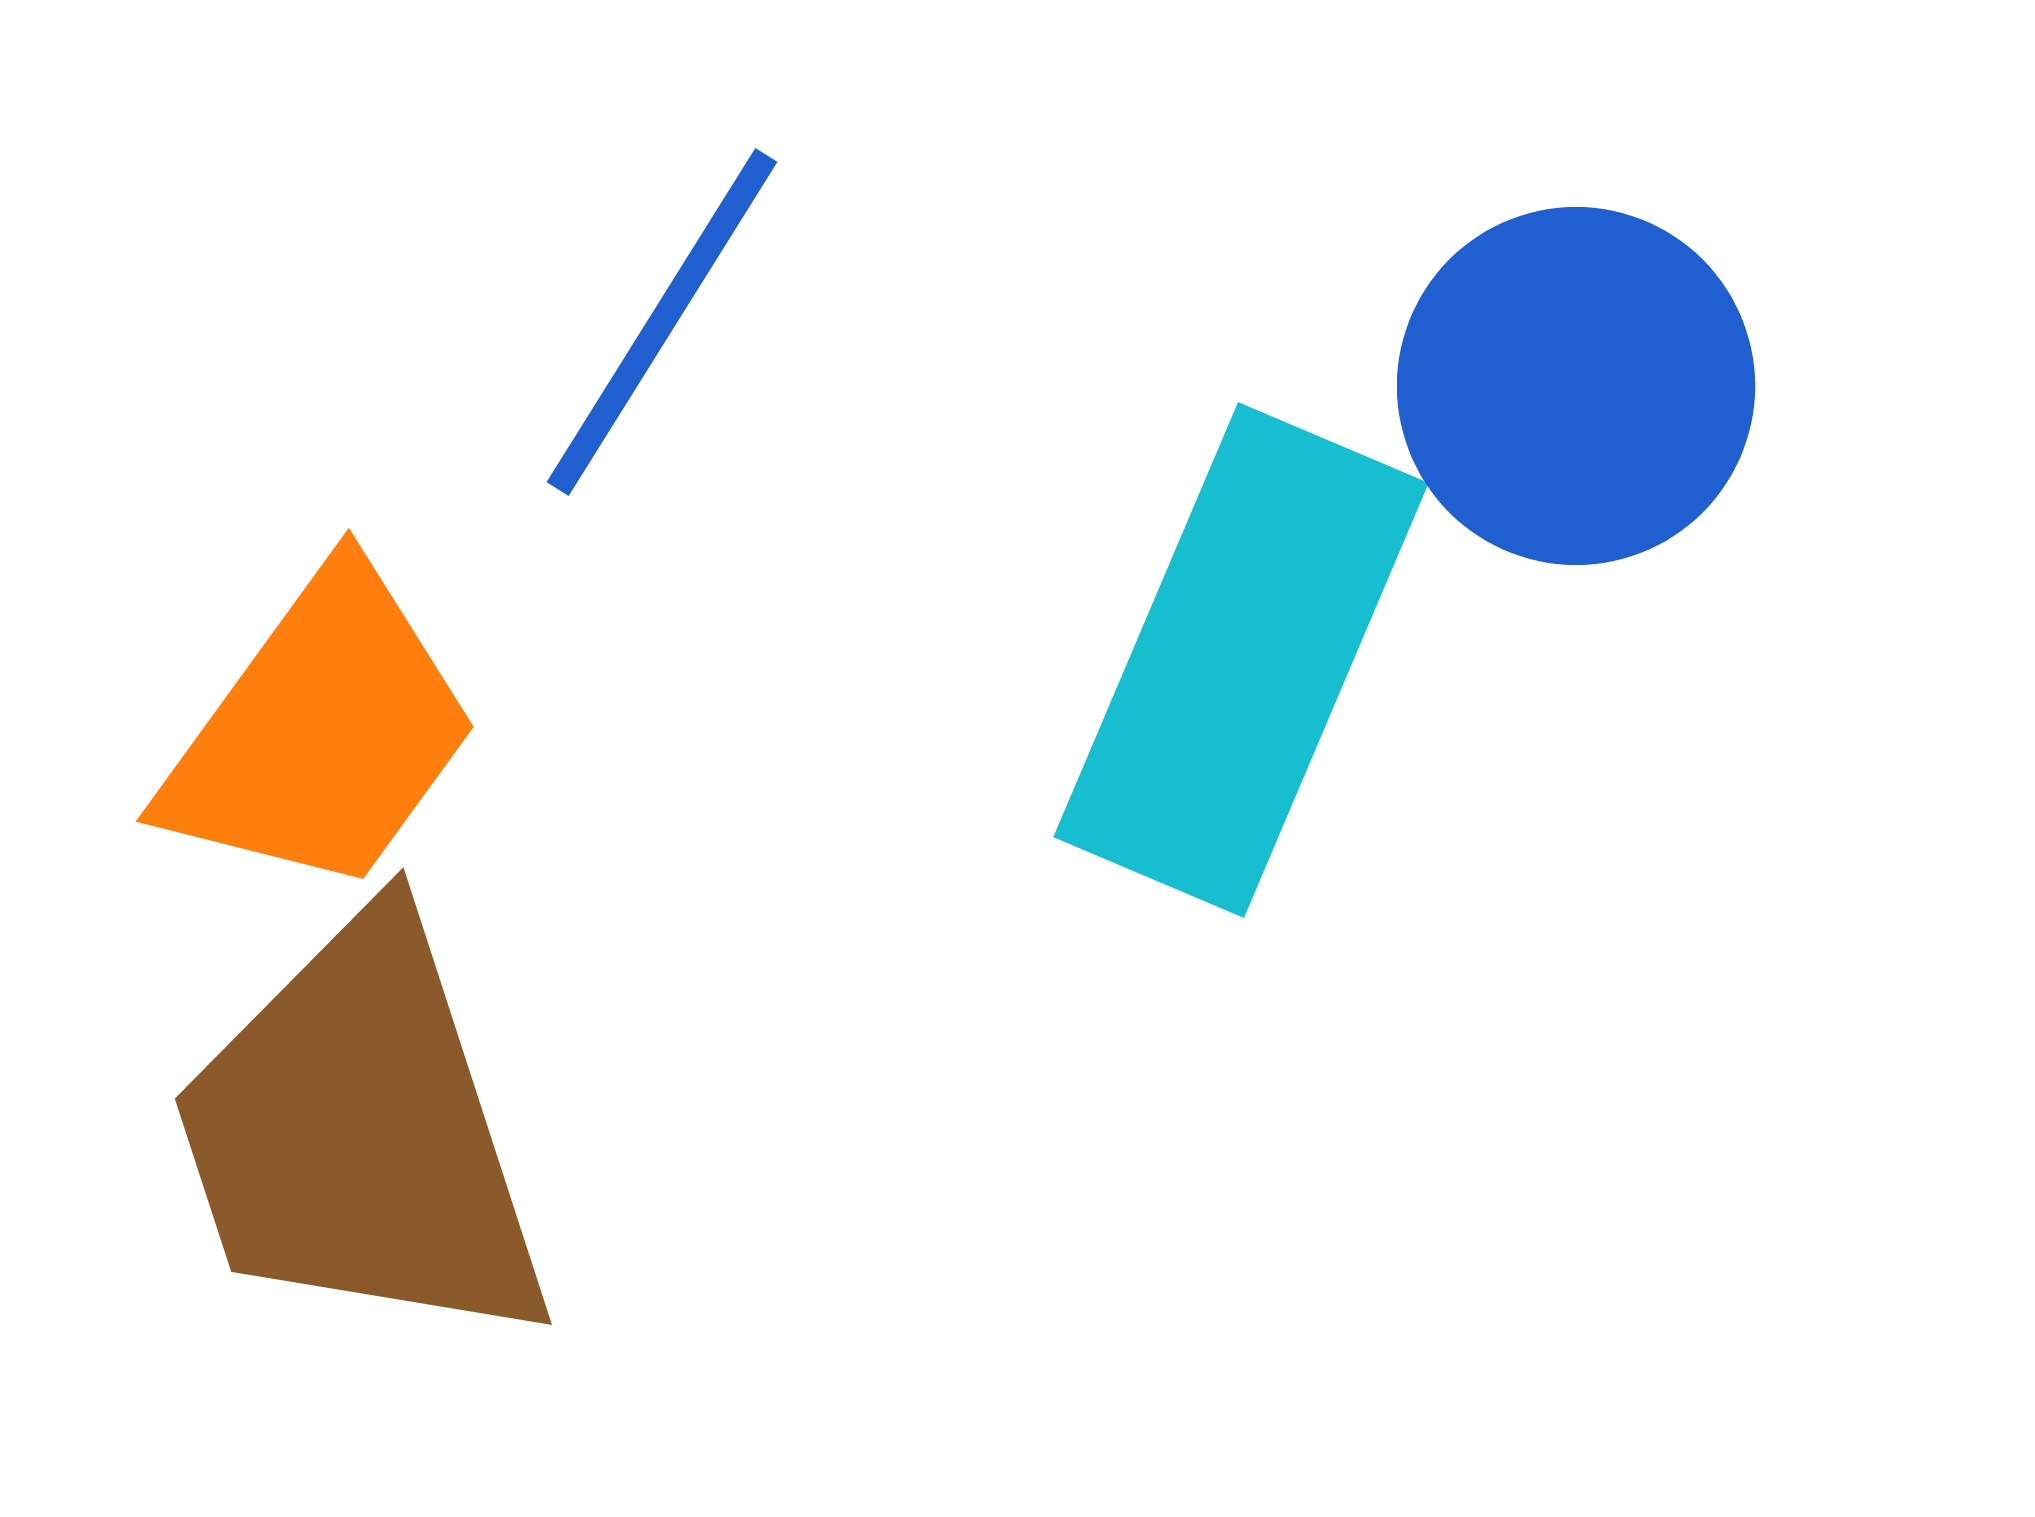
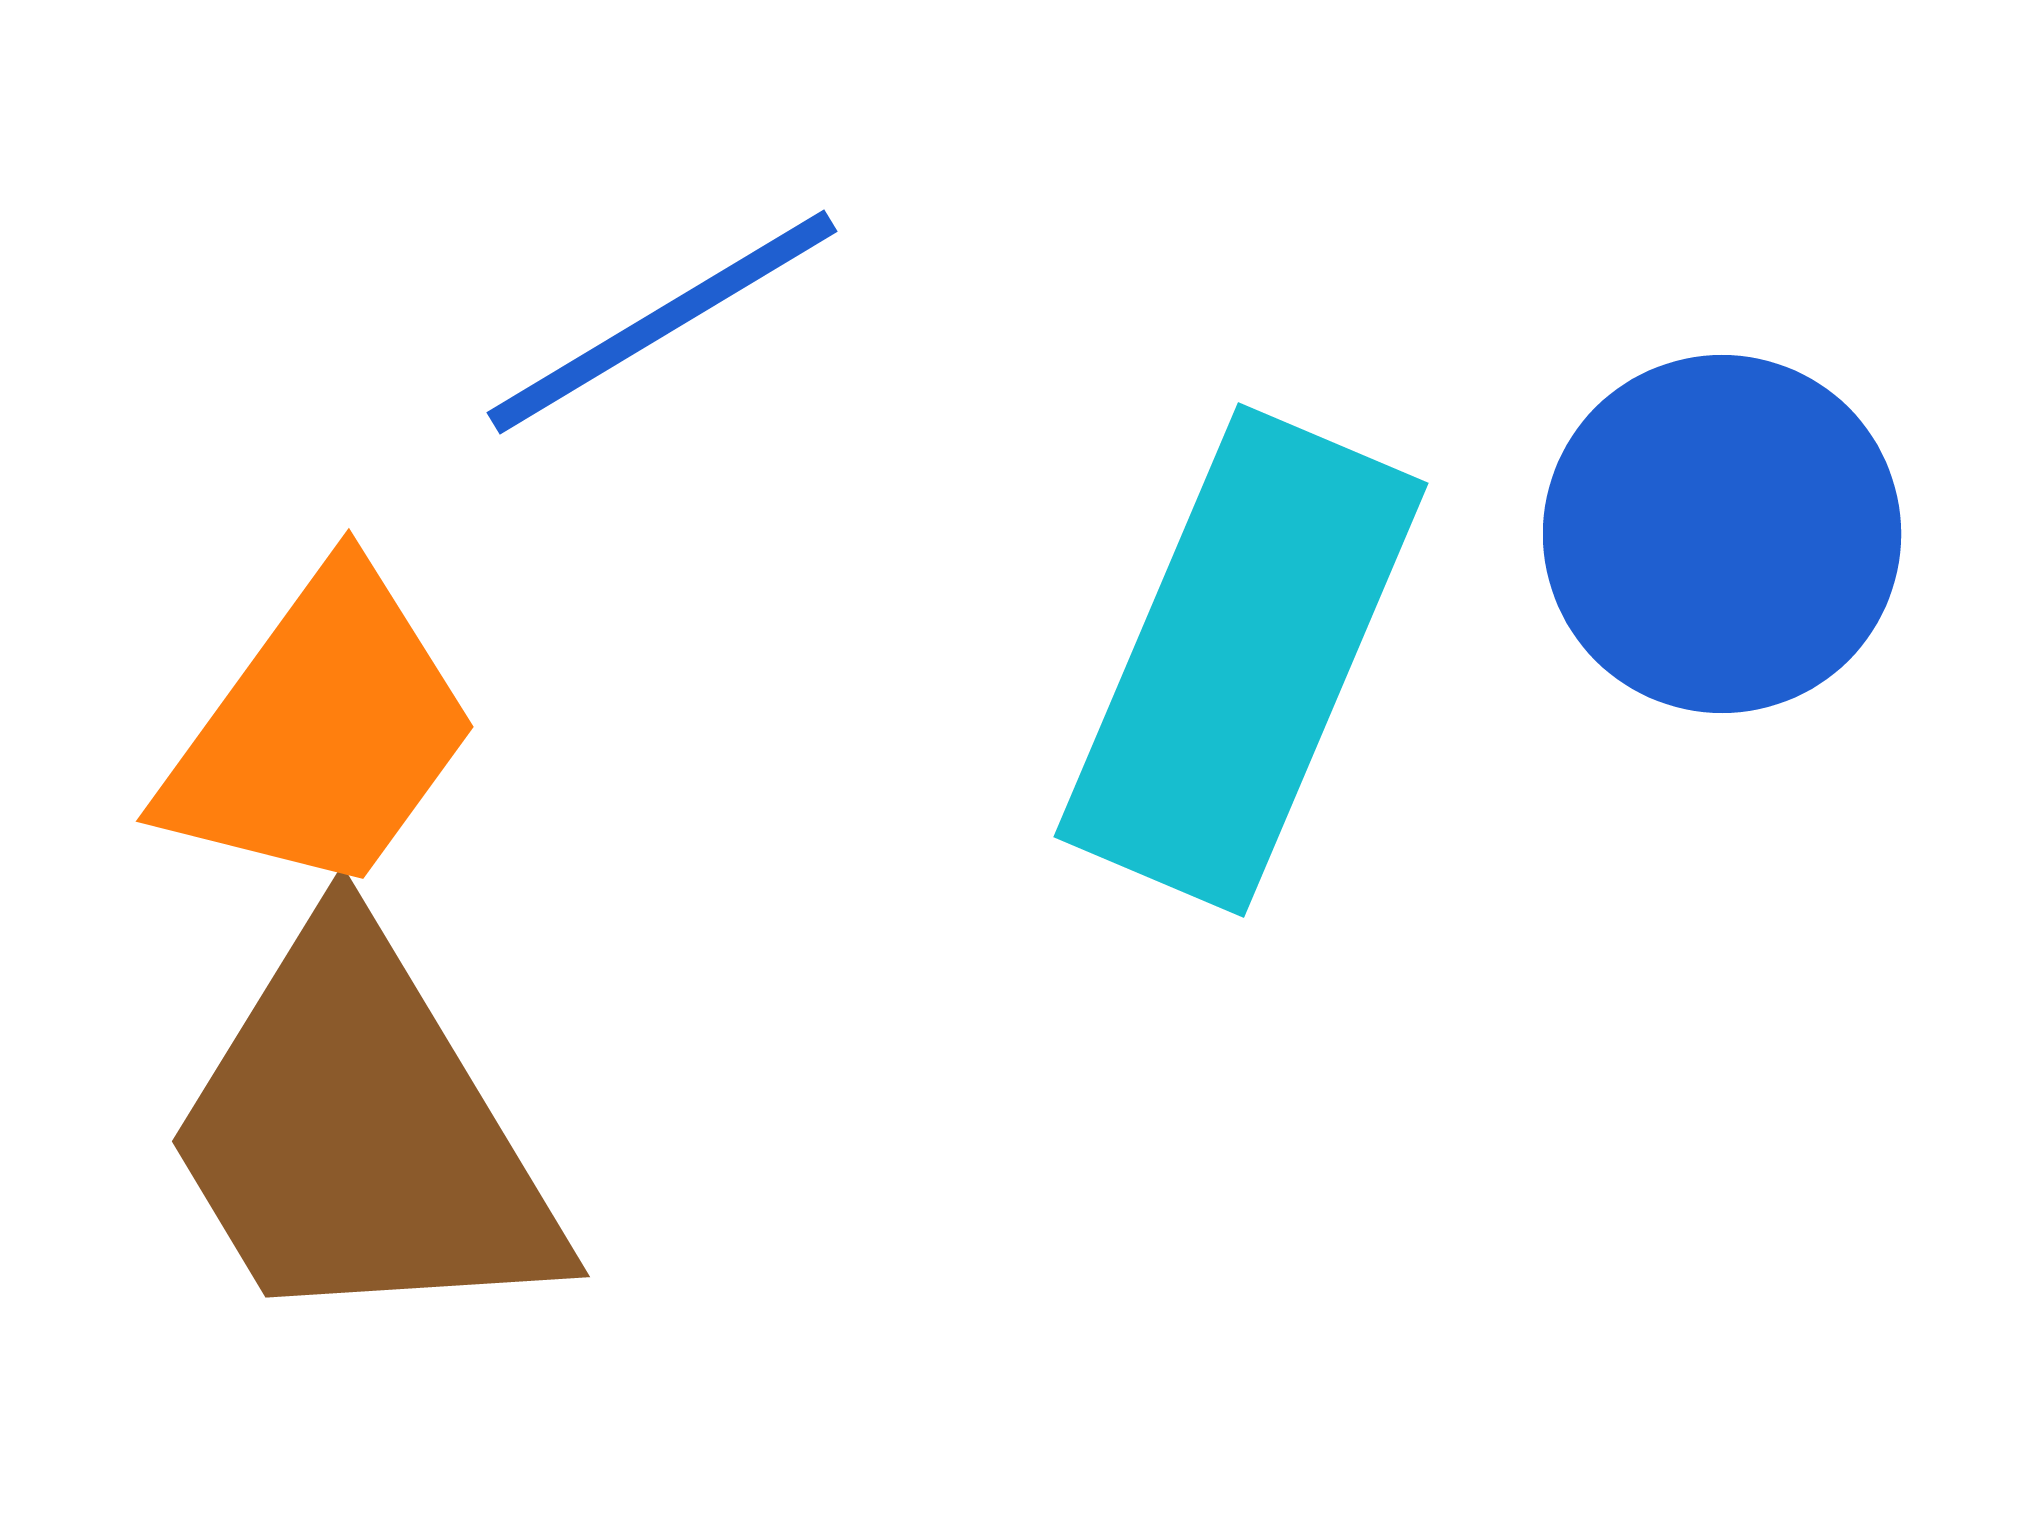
blue line: rotated 27 degrees clockwise
blue circle: moved 146 px right, 148 px down
brown trapezoid: rotated 13 degrees counterclockwise
